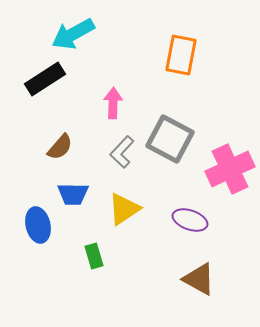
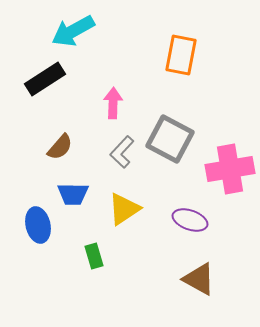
cyan arrow: moved 3 px up
pink cross: rotated 15 degrees clockwise
